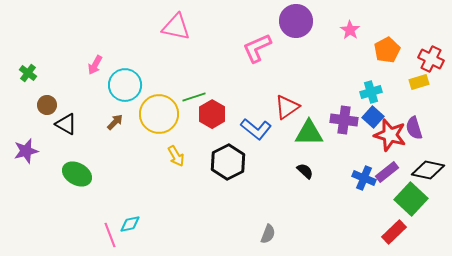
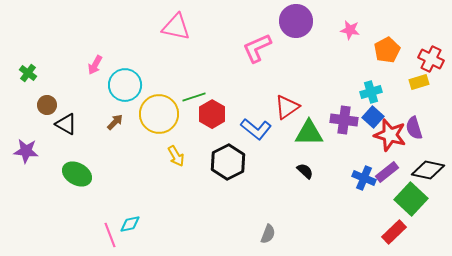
pink star: rotated 24 degrees counterclockwise
purple star: rotated 20 degrees clockwise
